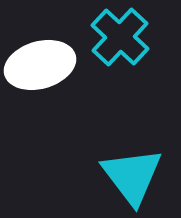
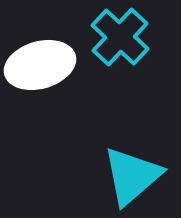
cyan triangle: rotated 26 degrees clockwise
